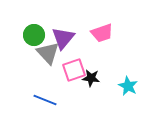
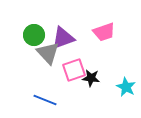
pink trapezoid: moved 2 px right, 1 px up
purple triangle: rotated 30 degrees clockwise
cyan star: moved 2 px left, 1 px down
